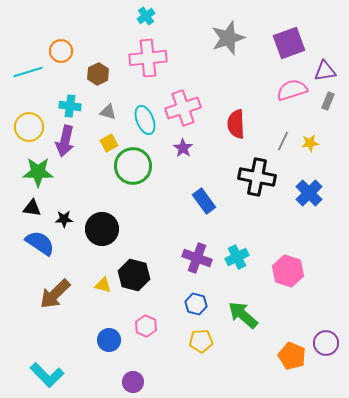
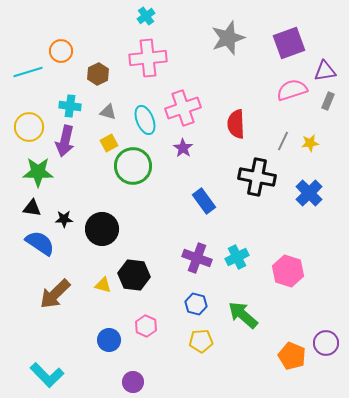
black hexagon at (134, 275): rotated 8 degrees counterclockwise
